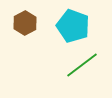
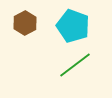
green line: moved 7 px left
